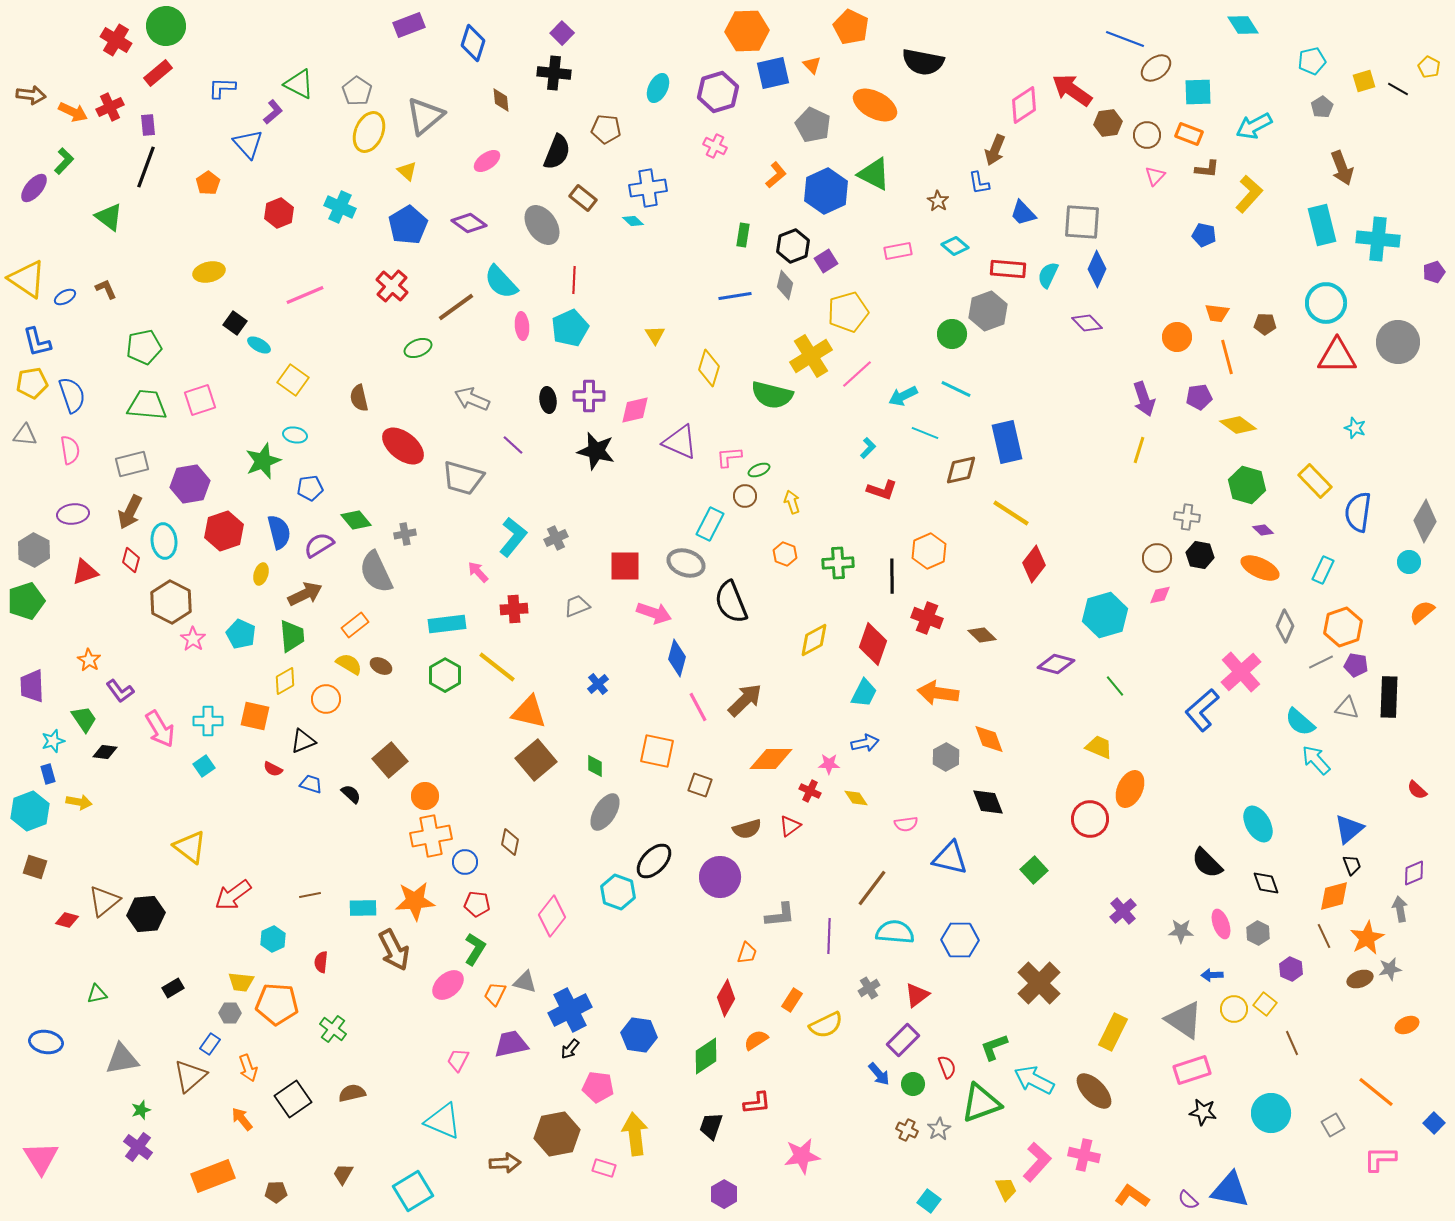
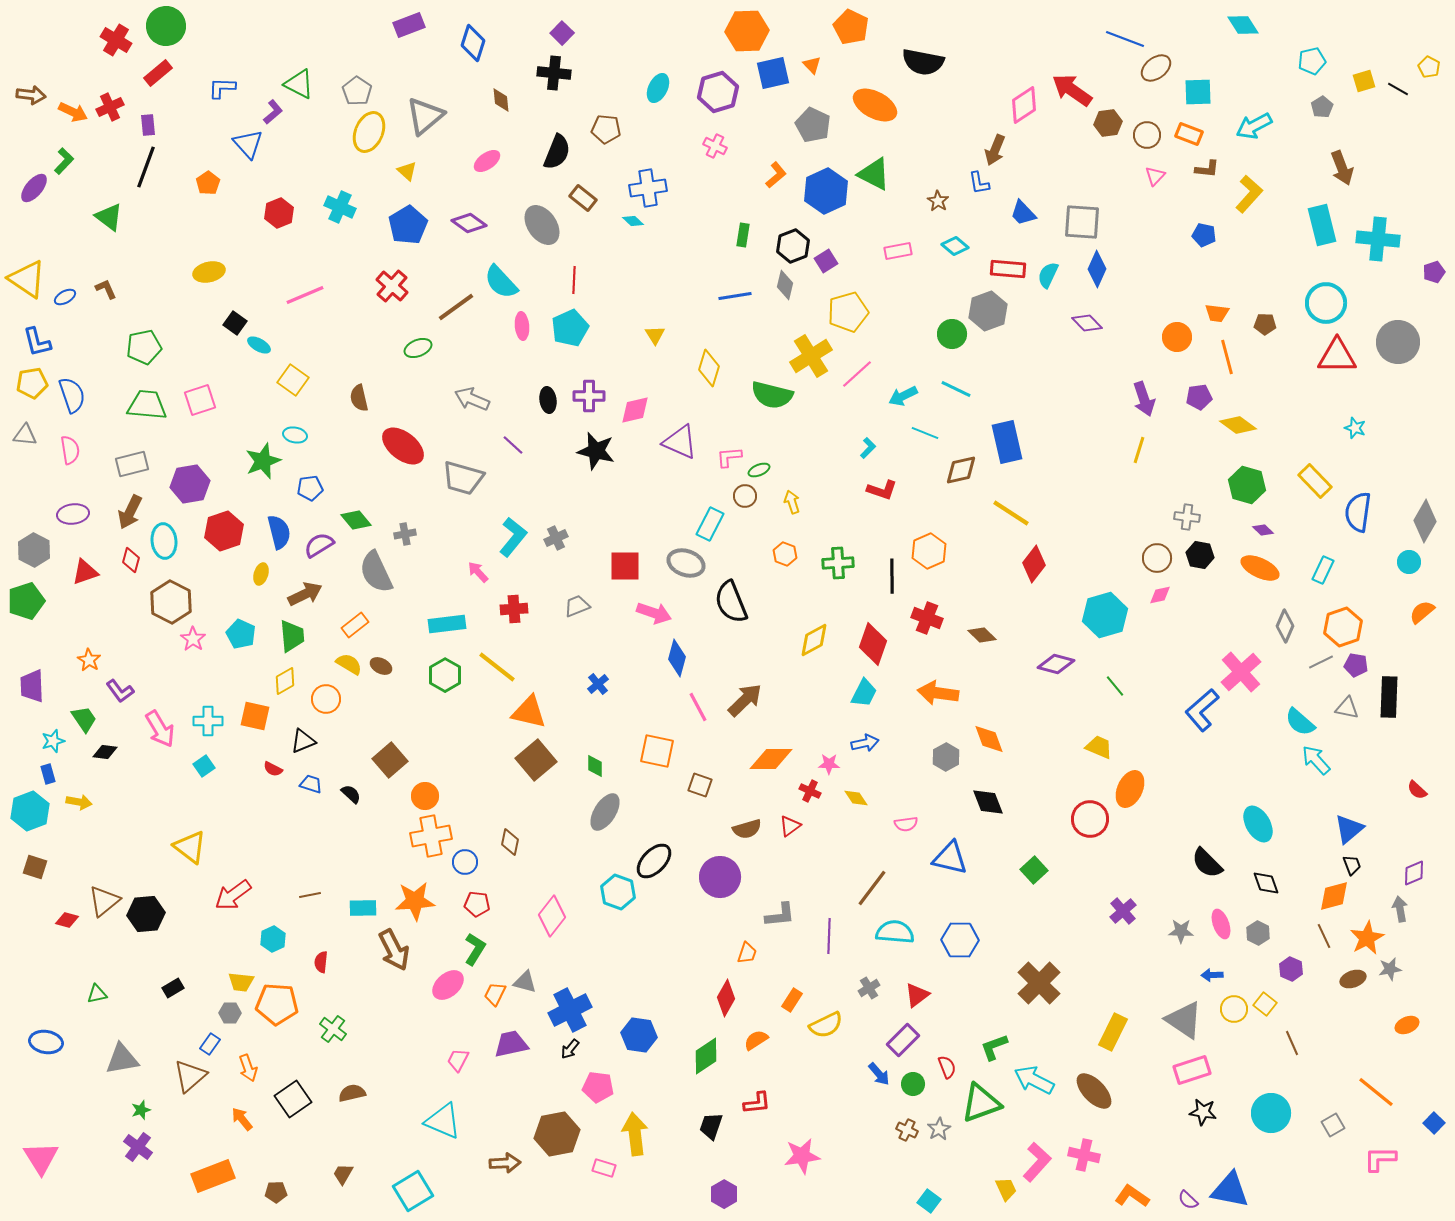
brown ellipse at (1360, 979): moved 7 px left
